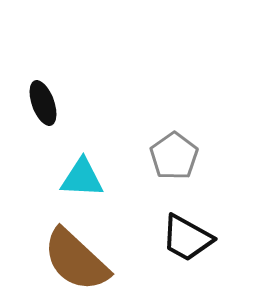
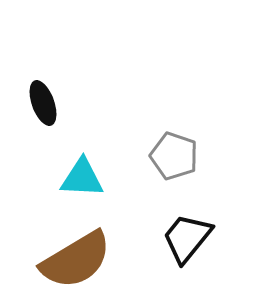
gray pentagon: rotated 18 degrees counterclockwise
black trapezoid: rotated 100 degrees clockwise
brown semicircle: rotated 74 degrees counterclockwise
